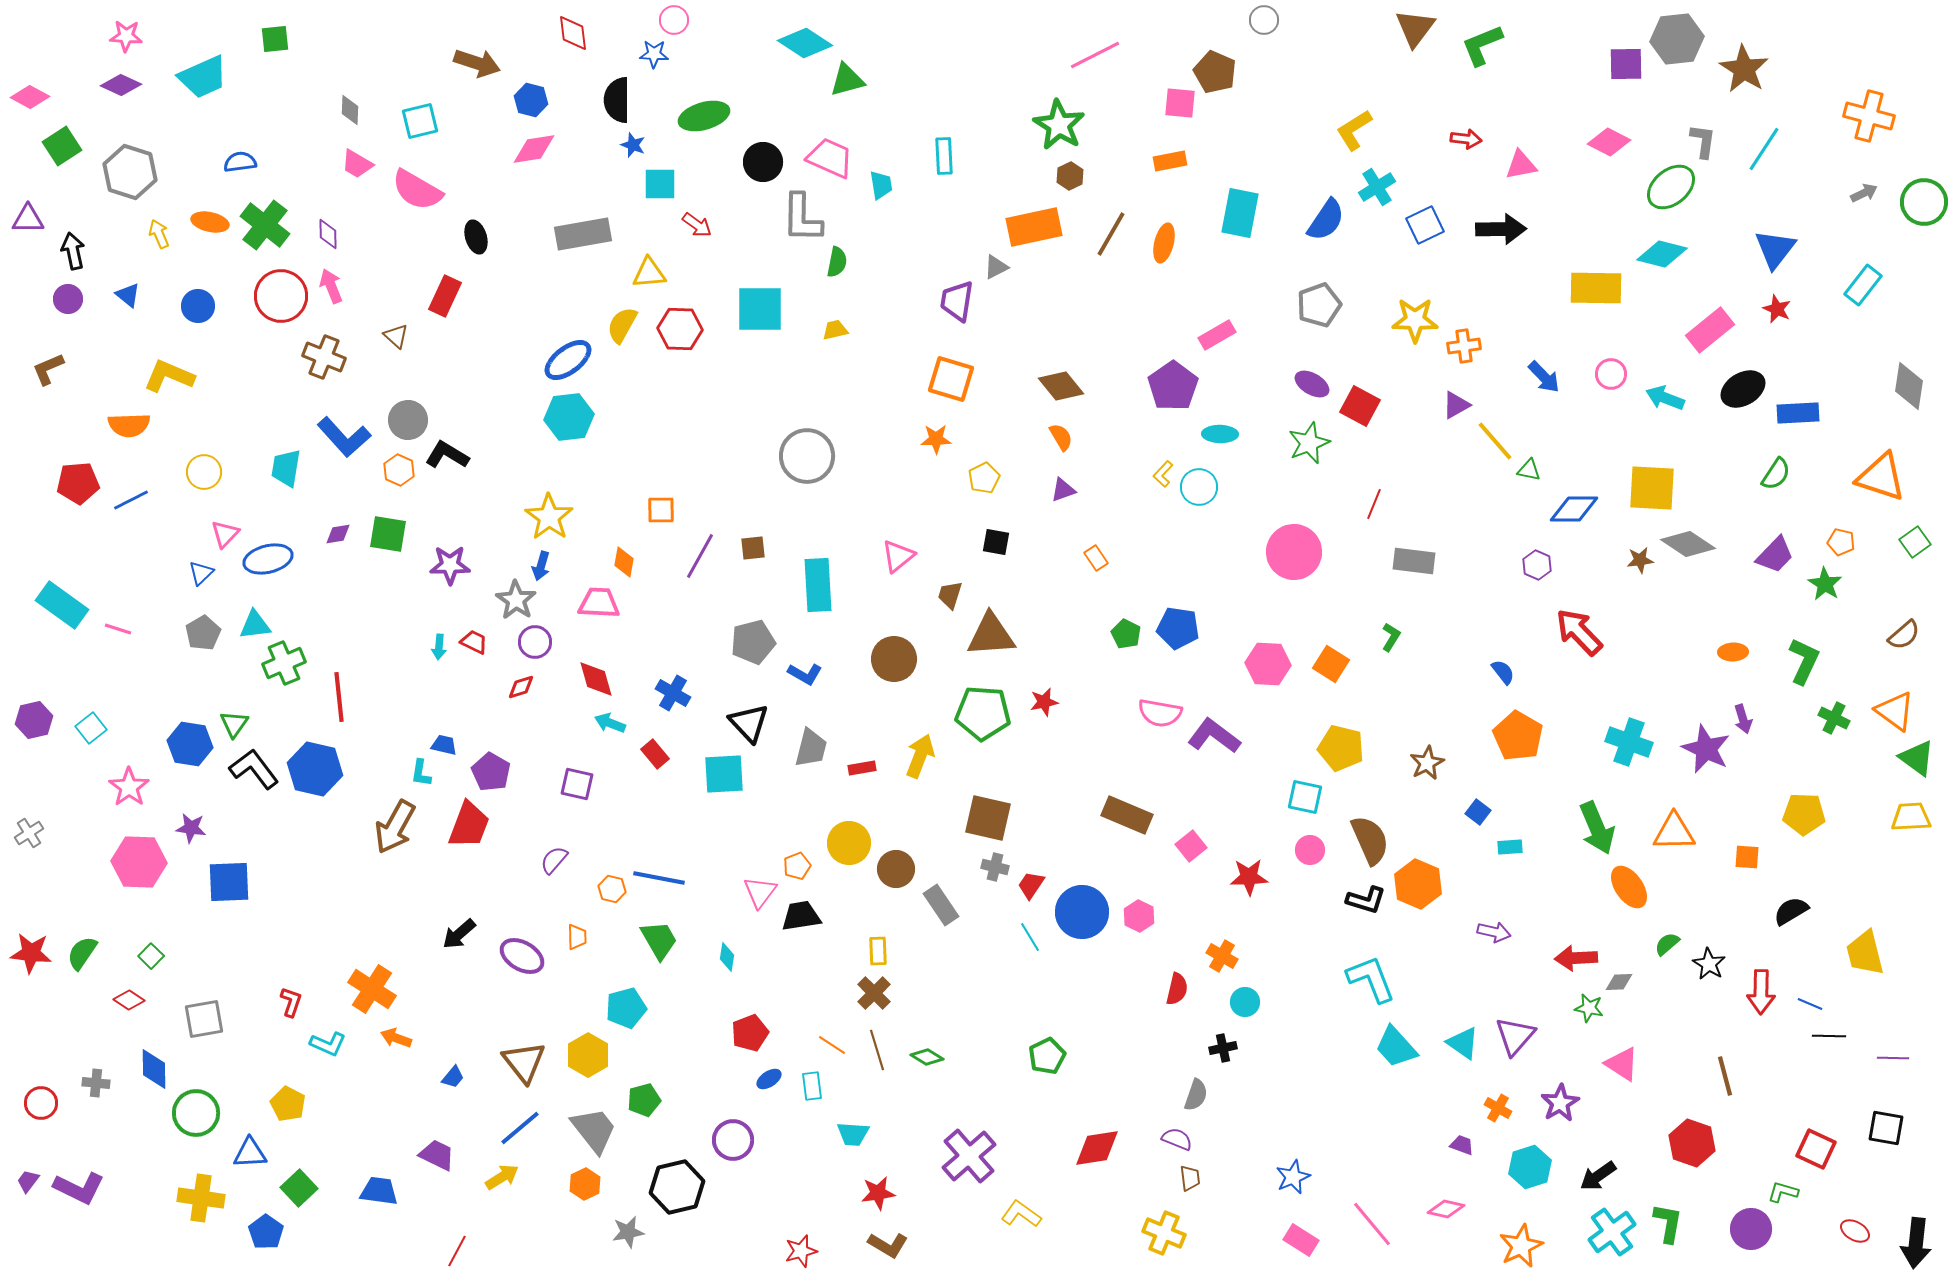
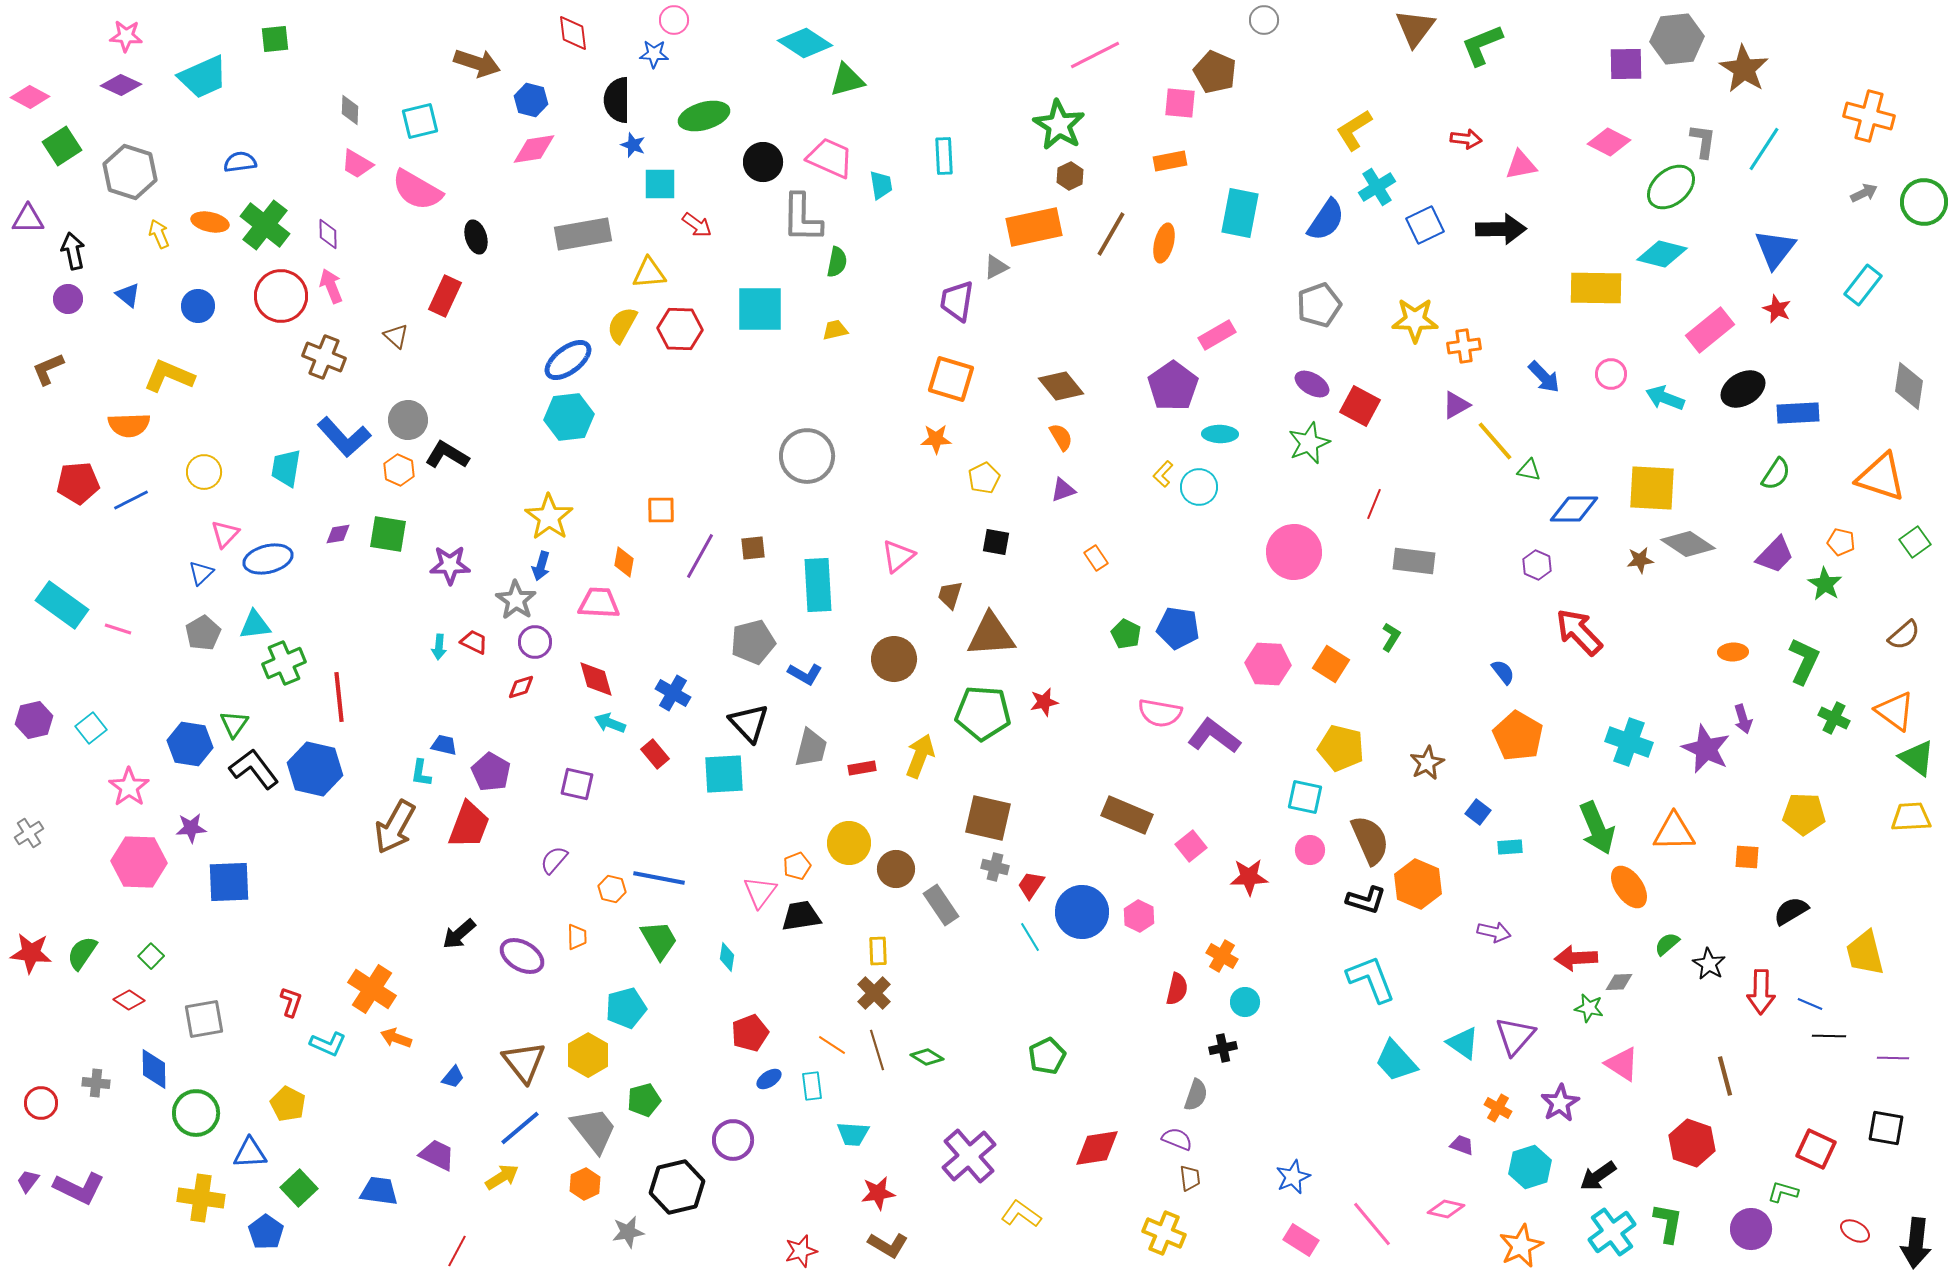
purple star at (191, 828): rotated 12 degrees counterclockwise
cyan trapezoid at (1396, 1047): moved 14 px down
